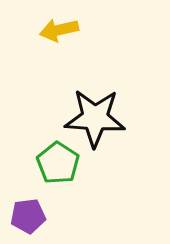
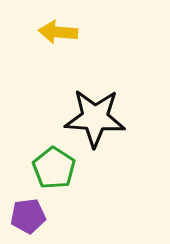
yellow arrow: moved 1 px left, 2 px down; rotated 18 degrees clockwise
green pentagon: moved 4 px left, 5 px down
